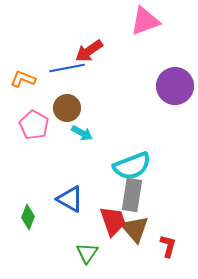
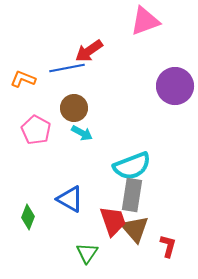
brown circle: moved 7 px right
pink pentagon: moved 2 px right, 5 px down
